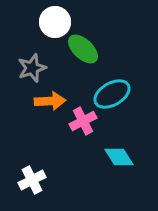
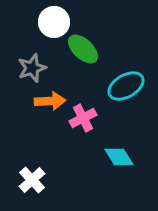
white circle: moved 1 px left
cyan ellipse: moved 14 px right, 8 px up
pink cross: moved 3 px up
white cross: rotated 16 degrees counterclockwise
